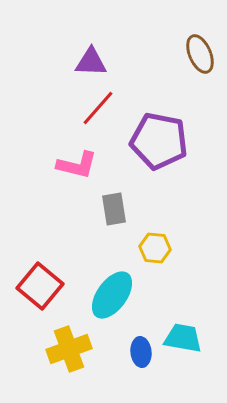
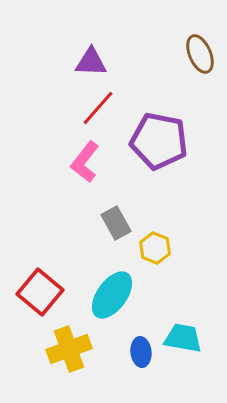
pink L-shape: moved 8 px right, 3 px up; rotated 114 degrees clockwise
gray rectangle: moved 2 px right, 14 px down; rotated 20 degrees counterclockwise
yellow hexagon: rotated 16 degrees clockwise
red square: moved 6 px down
